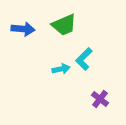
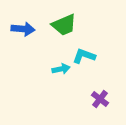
cyan L-shape: moved 3 px up; rotated 65 degrees clockwise
